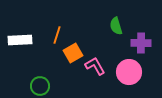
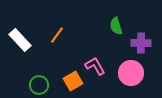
orange line: rotated 18 degrees clockwise
white rectangle: rotated 50 degrees clockwise
orange square: moved 28 px down
pink circle: moved 2 px right, 1 px down
green circle: moved 1 px left, 1 px up
